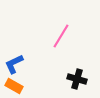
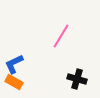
orange rectangle: moved 4 px up
